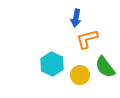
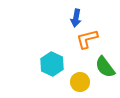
yellow circle: moved 7 px down
